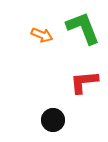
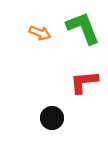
orange arrow: moved 2 px left, 2 px up
black circle: moved 1 px left, 2 px up
